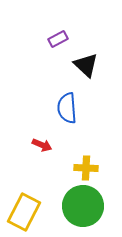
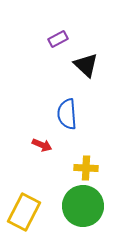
blue semicircle: moved 6 px down
